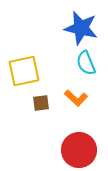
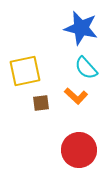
cyan semicircle: moved 5 px down; rotated 20 degrees counterclockwise
yellow square: moved 1 px right
orange L-shape: moved 2 px up
